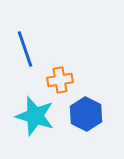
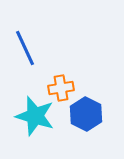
blue line: moved 1 px up; rotated 6 degrees counterclockwise
orange cross: moved 1 px right, 8 px down
